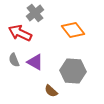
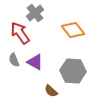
red arrow: rotated 30 degrees clockwise
